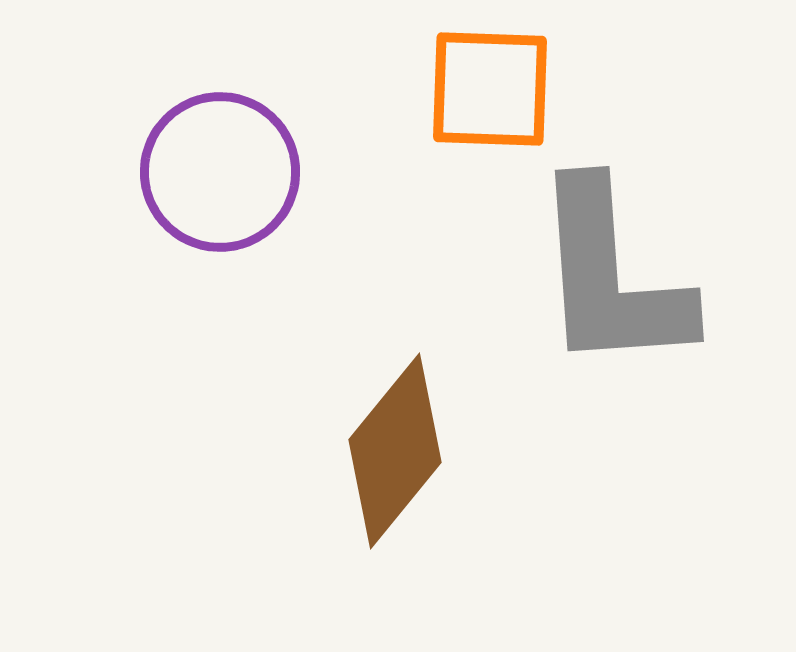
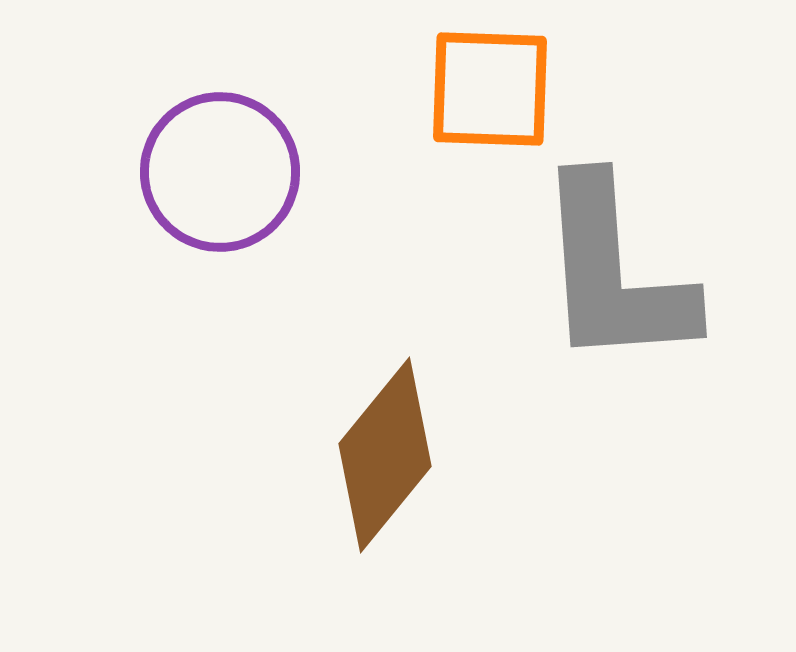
gray L-shape: moved 3 px right, 4 px up
brown diamond: moved 10 px left, 4 px down
